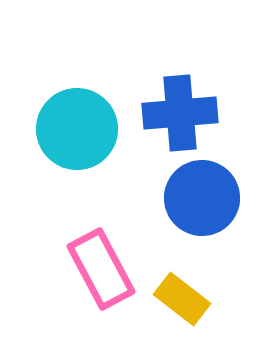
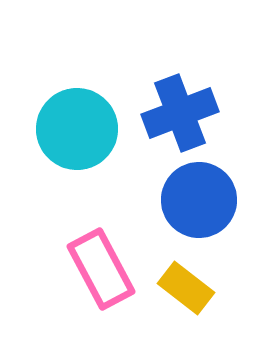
blue cross: rotated 16 degrees counterclockwise
blue circle: moved 3 px left, 2 px down
yellow rectangle: moved 4 px right, 11 px up
